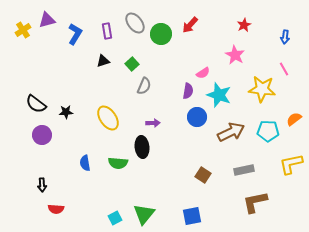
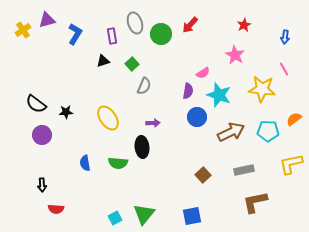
gray ellipse: rotated 20 degrees clockwise
purple rectangle: moved 5 px right, 5 px down
brown square: rotated 14 degrees clockwise
